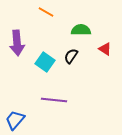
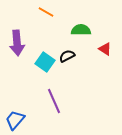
black semicircle: moved 4 px left; rotated 28 degrees clockwise
purple line: moved 1 px down; rotated 60 degrees clockwise
